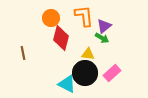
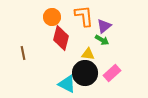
orange circle: moved 1 px right, 1 px up
green arrow: moved 2 px down
